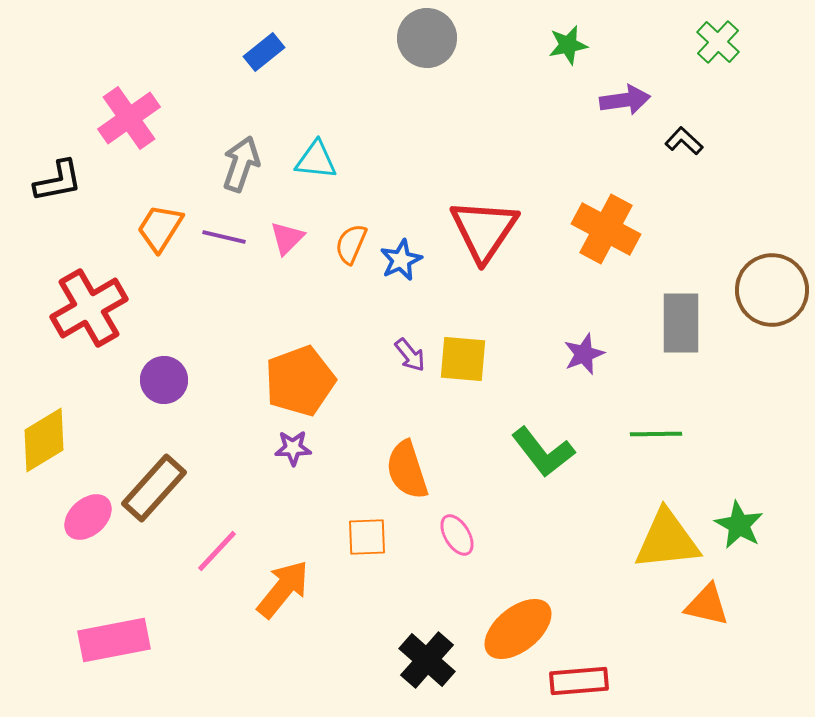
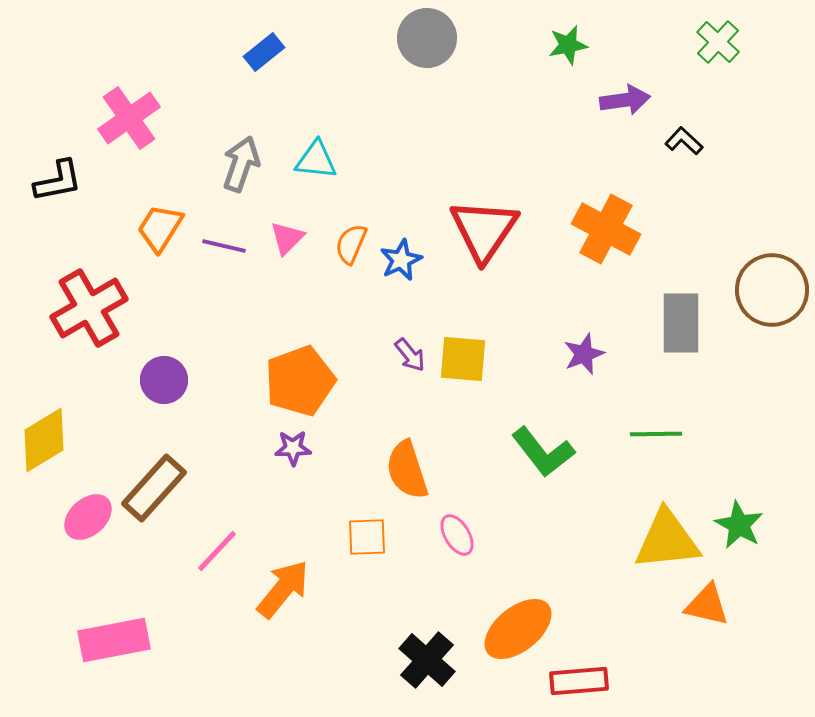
purple line at (224, 237): moved 9 px down
